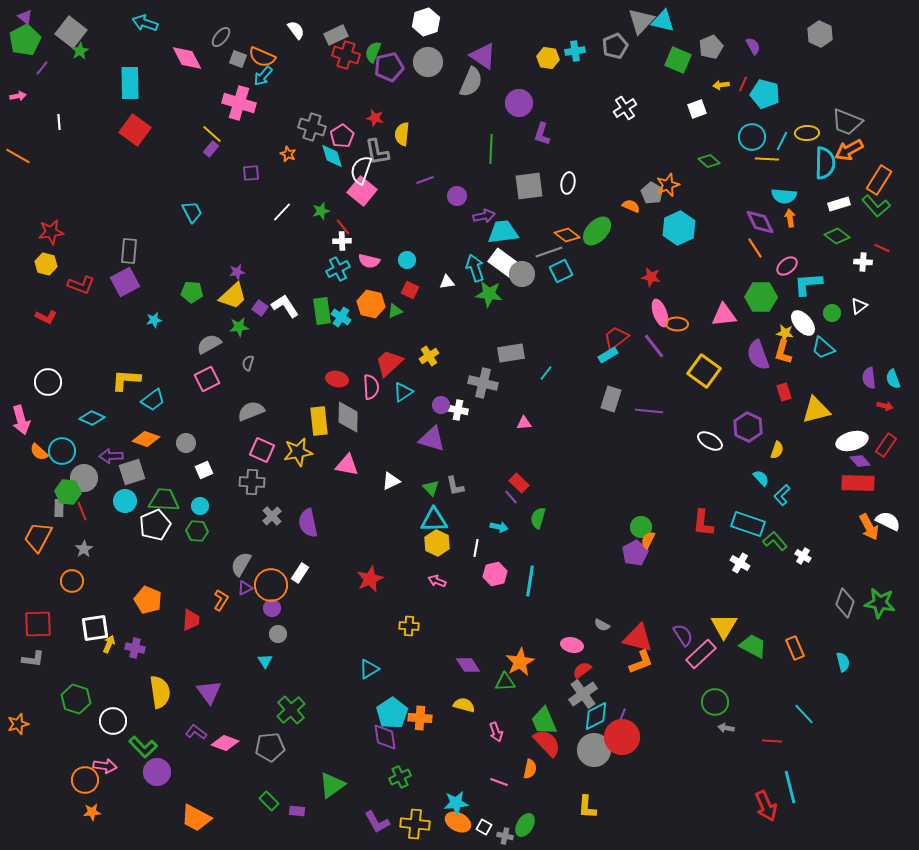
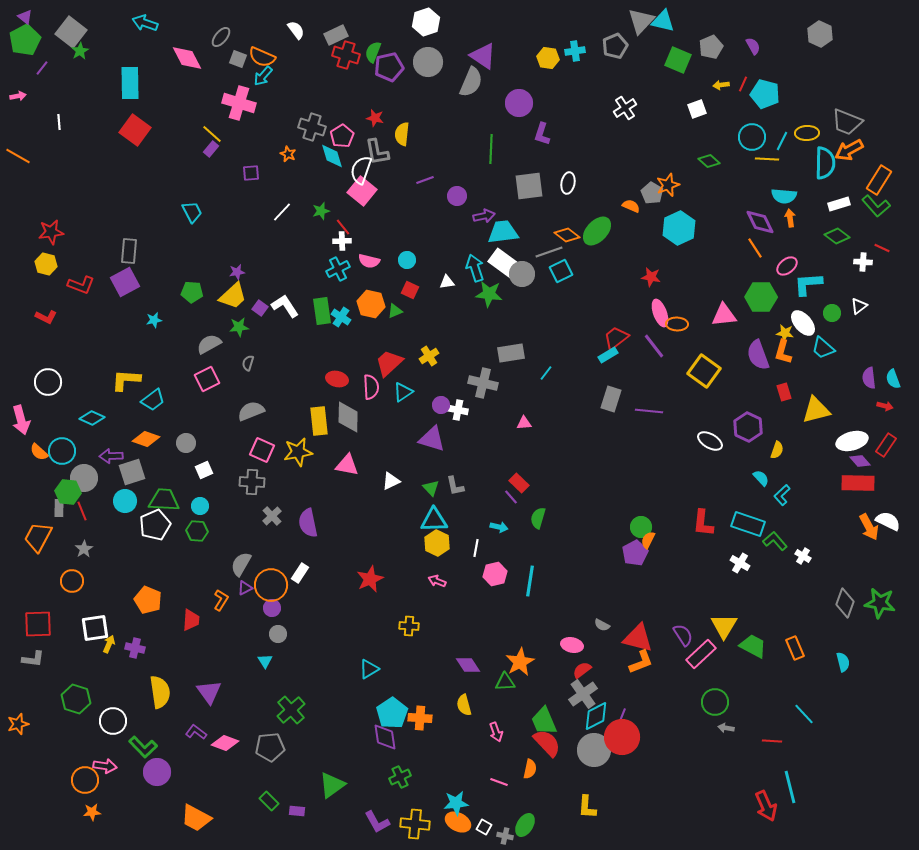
yellow semicircle at (464, 705): rotated 120 degrees counterclockwise
